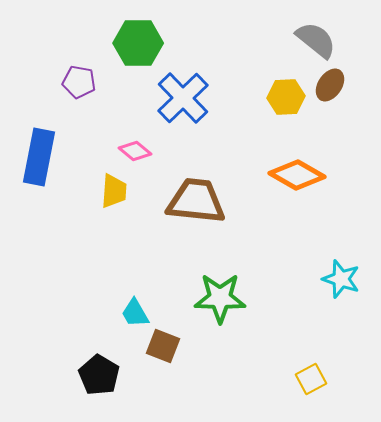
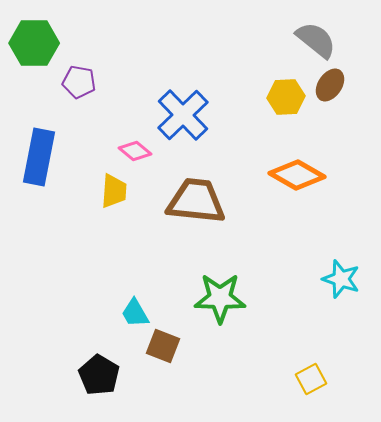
green hexagon: moved 104 px left
blue cross: moved 17 px down
